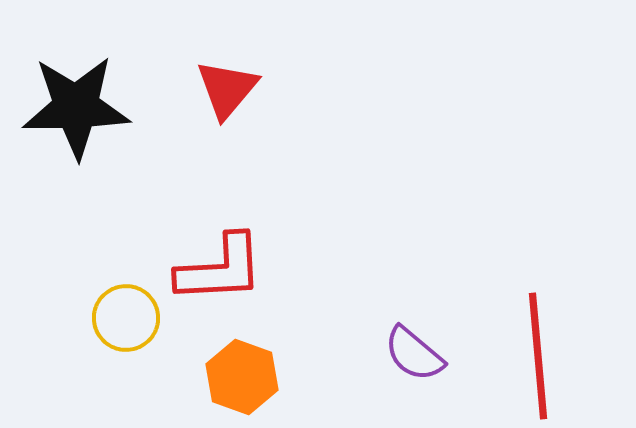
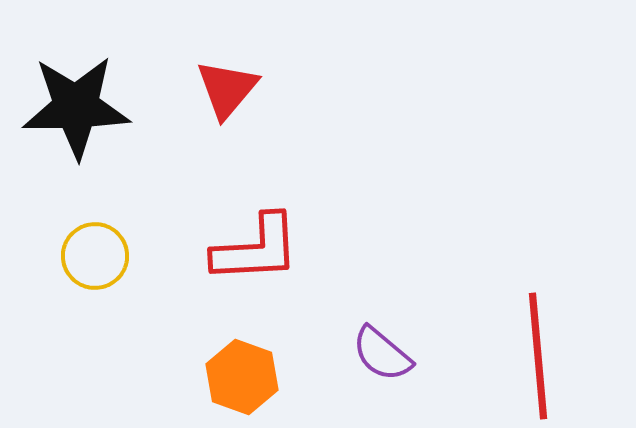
red L-shape: moved 36 px right, 20 px up
yellow circle: moved 31 px left, 62 px up
purple semicircle: moved 32 px left
